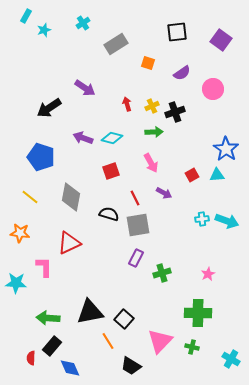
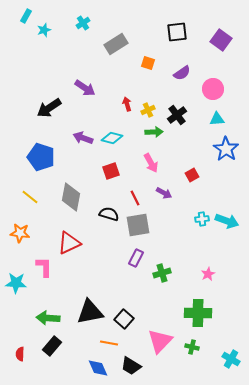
yellow cross at (152, 106): moved 4 px left, 4 px down
black cross at (175, 112): moved 2 px right, 3 px down; rotated 18 degrees counterclockwise
cyan triangle at (217, 175): moved 56 px up
orange line at (108, 341): moved 1 px right, 2 px down; rotated 48 degrees counterclockwise
red semicircle at (31, 358): moved 11 px left, 4 px up
blue diamond at (70, 368): moved 28 px right
